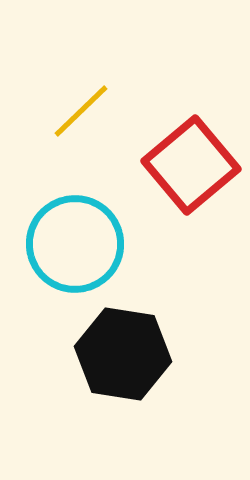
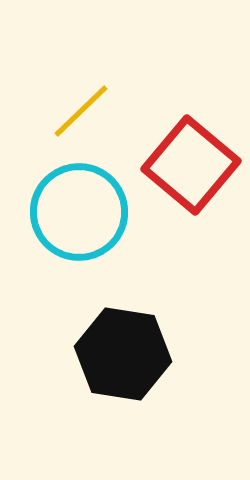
red square: rotated 10 degrees counterclockwise
cyan circle: moved 4 px right, 32 px up
